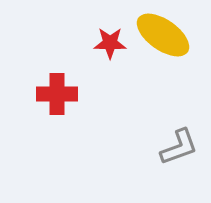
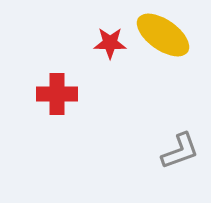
gray L-shape: moved 1 px right, 4 px down
